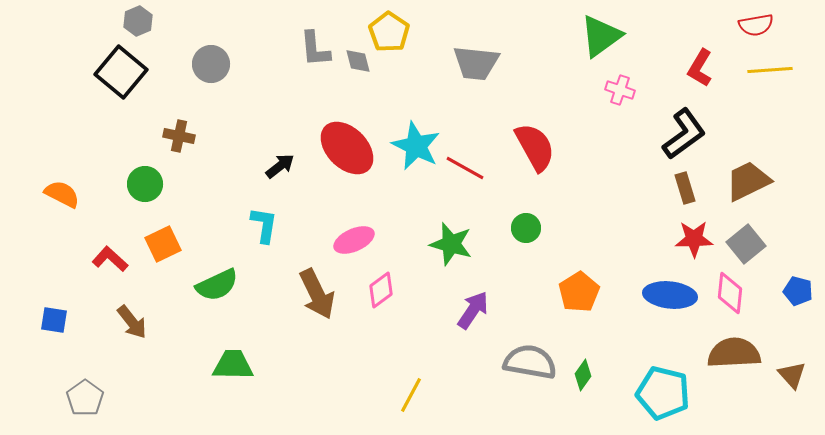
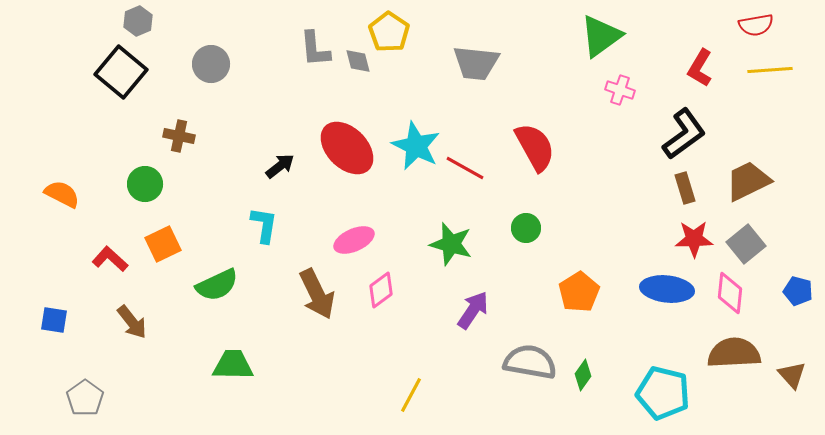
blue ellipse at (670, 295): moved 3 px left, 6 px up
